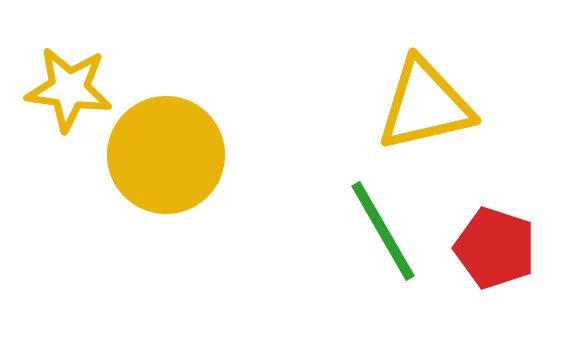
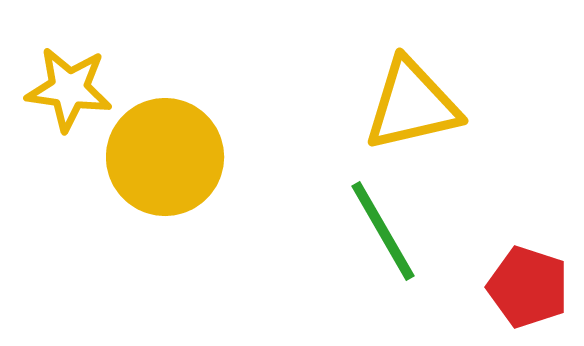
yellow triangle: moved 13 px left
yellow circle: moved 1 px left, 2 px down
red pentagon: moved 33 px right, 39 px down
